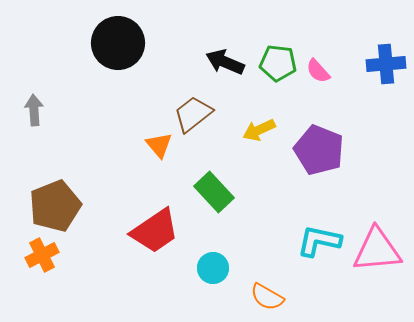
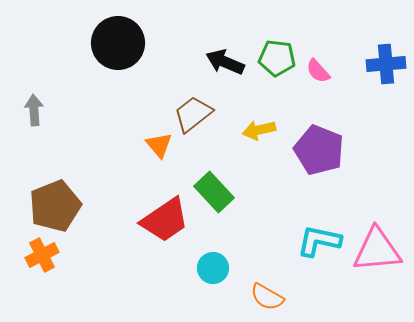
green pentagon: moved 1 px left, 5 px up
yellow arrow: rotated 12 degrees clockwise
red trapezoid: moved 10 px right, 11 px up
